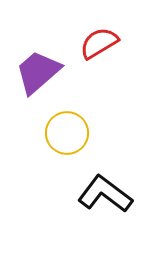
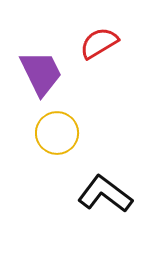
purple trapezoid: moved 3 px right, 1 px down; rotated 105 degrees clockwise
yellow circle: moved 10 px left
